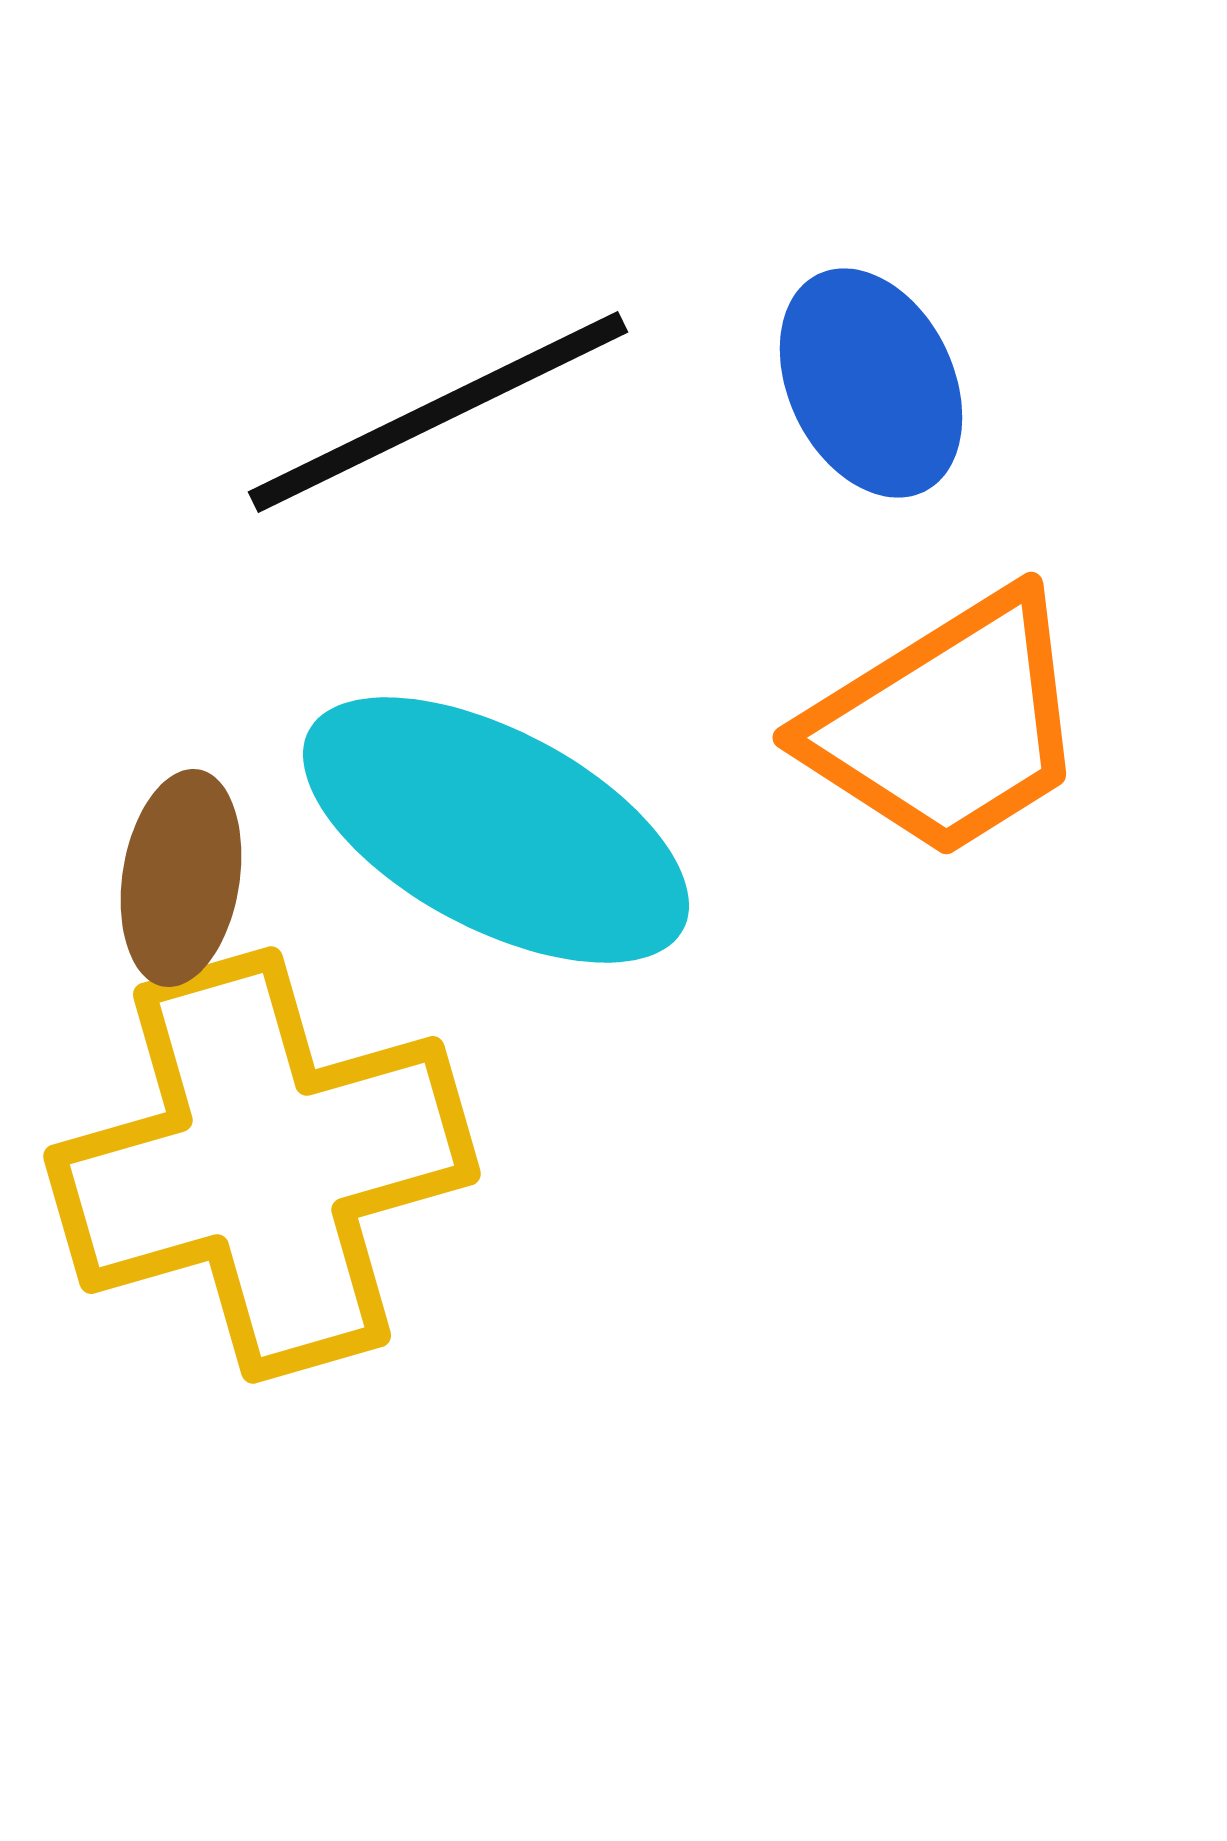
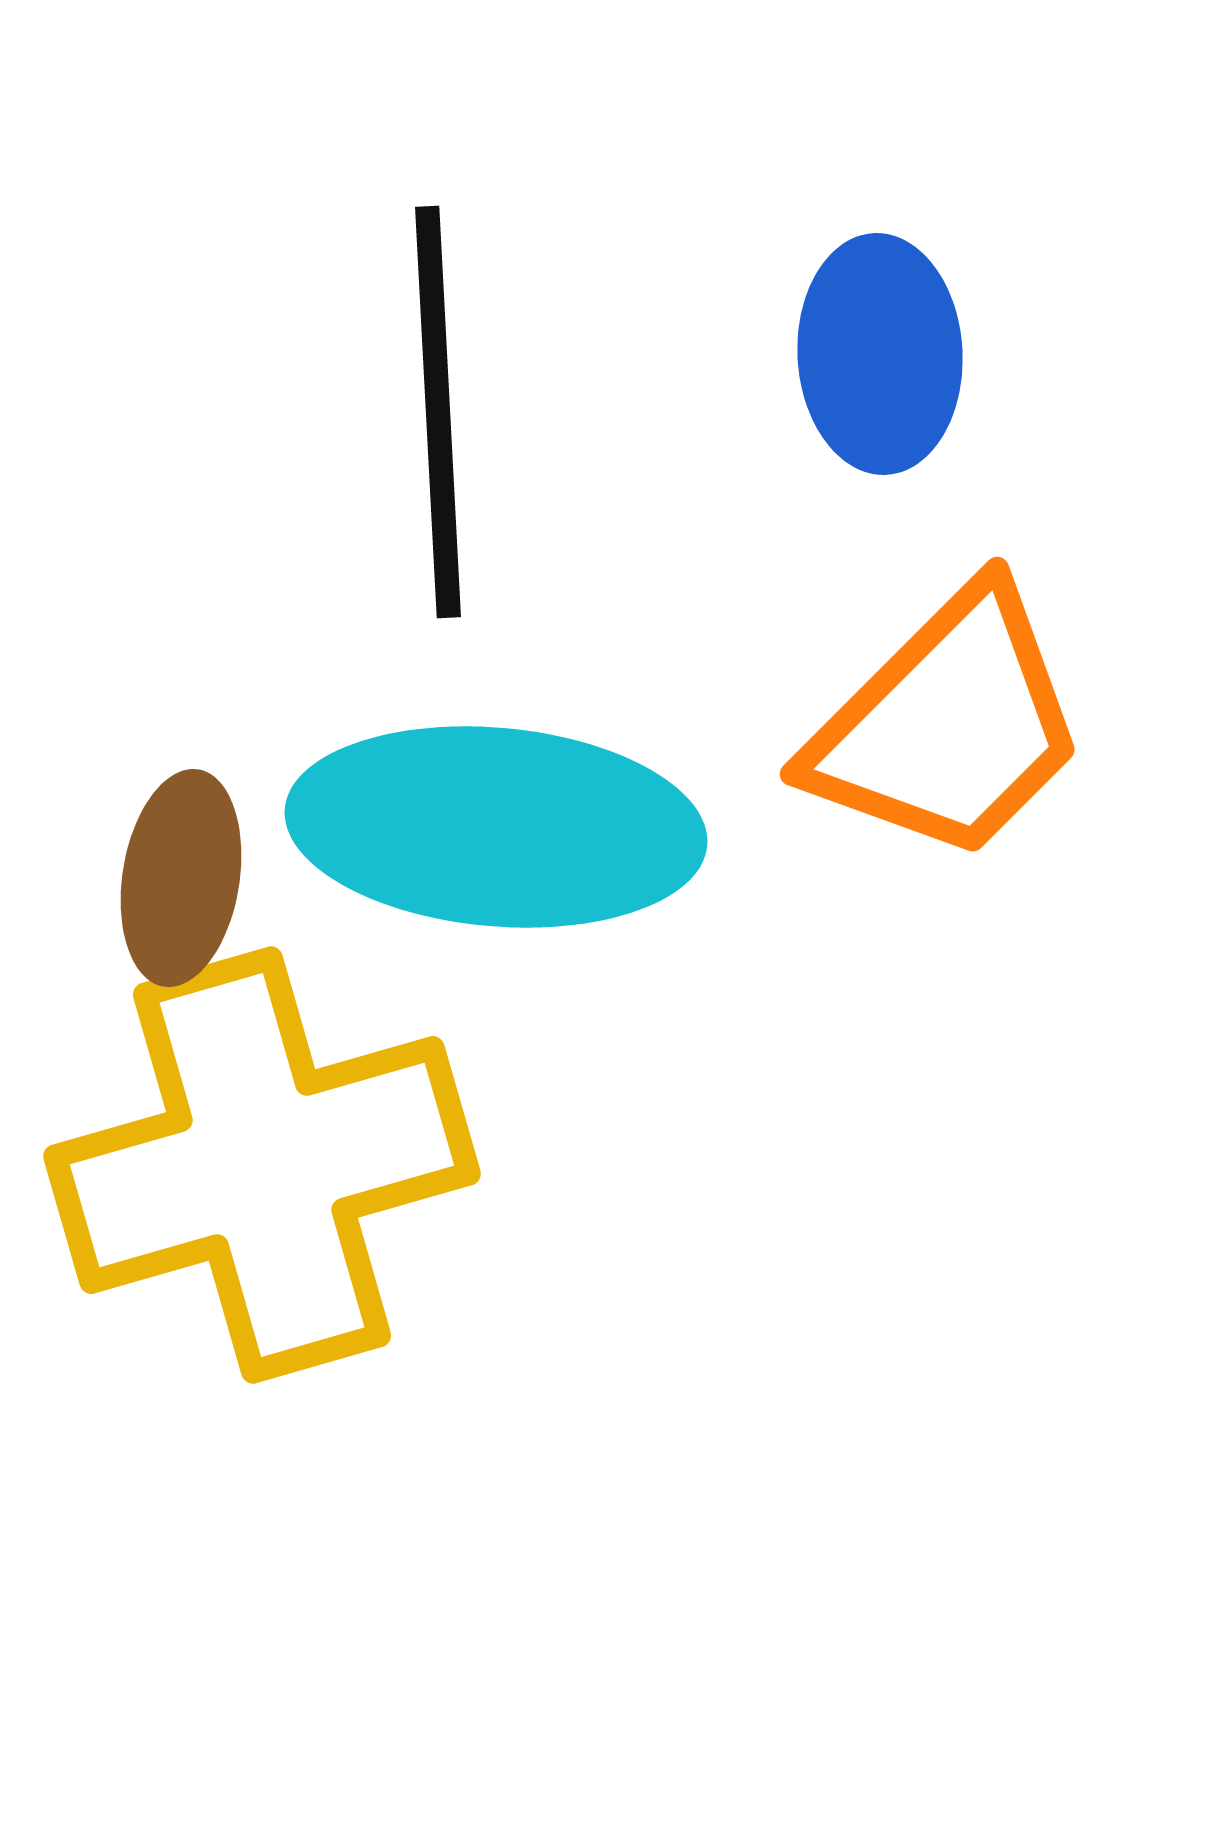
blue ellipse: moved 9 px right, 29 px up; rotated 23 degrees clockwise
black line: rotated 67 degrees counterclockwise
orange trapezoid: rotated 13 degrees counterclockwise
cyan ellipse: moved 3 px up; rotated 23 degrees counterclockwise
